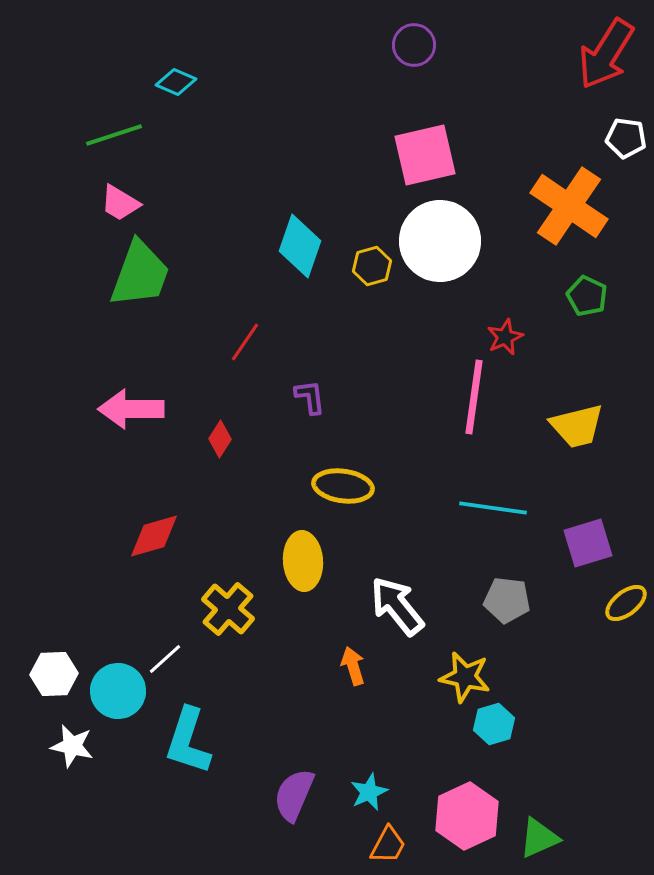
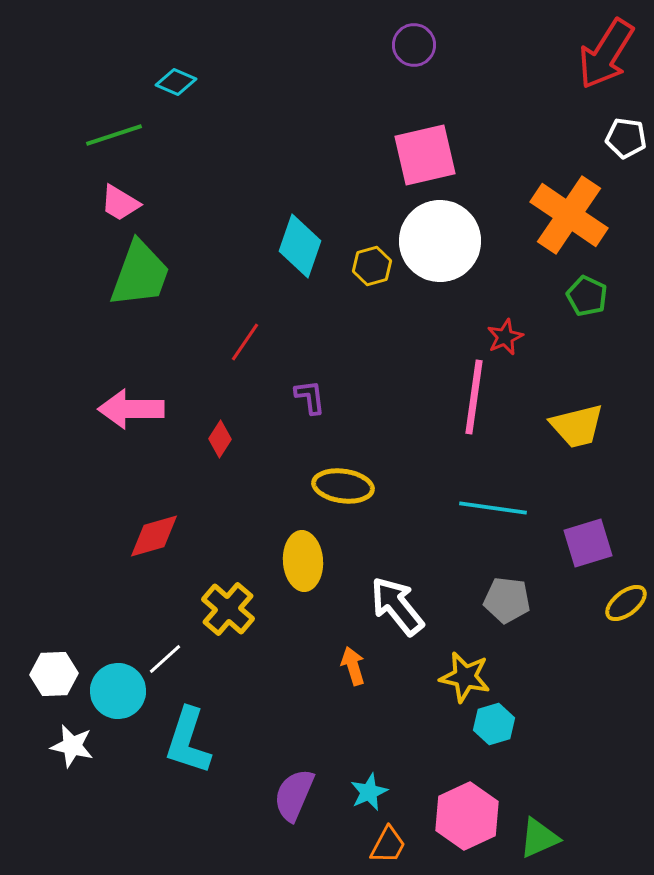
orange cross at (569, 206): moved 9 px down
